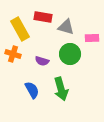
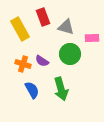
red rectangle: rotated 60 degrees clockwise
orange cross: moved 10 px right, 10 px down
purple semicircle: rotated 16 degrees clockwise
